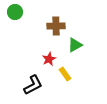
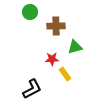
green circle: moved 15 px right
green triangle: moved 2 px down; rotated 14 degrees clockwise
red star: moved 3 px right; rotated 24 degrees clockwise
black L-shape: moved 1 px left, 4 px down
